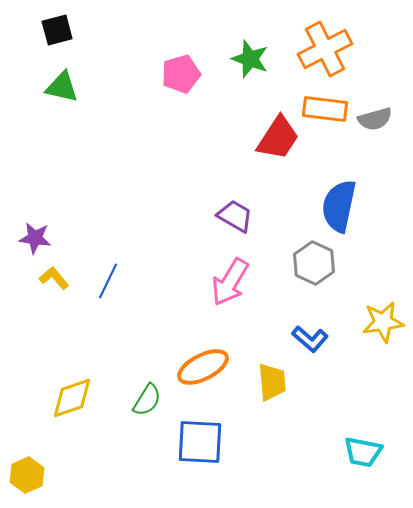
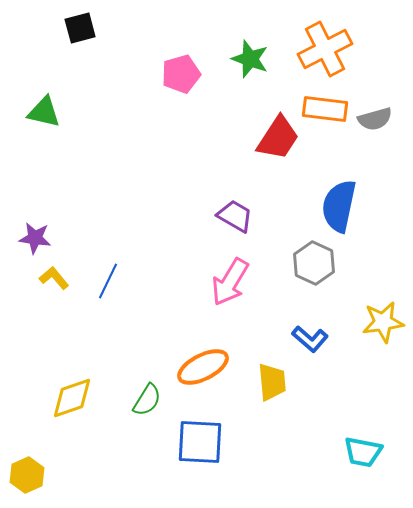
black square: moved 23 px right, 2 px up
green triangle: moved 18 px left, 25 px down
